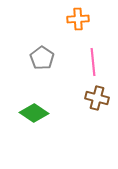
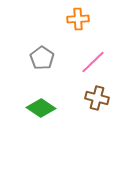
pink line: rotated 52 degrees clockwise
green diamond: moved 7 px right, 5 px up
